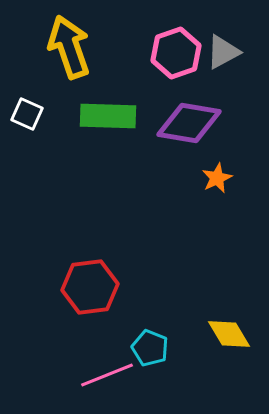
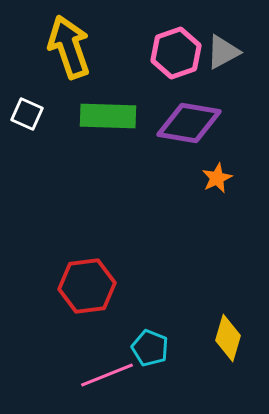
red hexagon: moved 3 px left, 1 px up
yellow diamond: moved 1 px left, 4 px down; rotated 48 degrees clockwise
